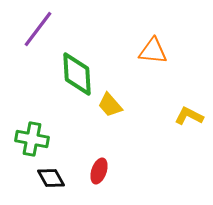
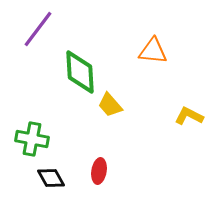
green diamond: moved 3 px right, 2 px up
red ellipse: rotated 10 degrees counterclockwise
